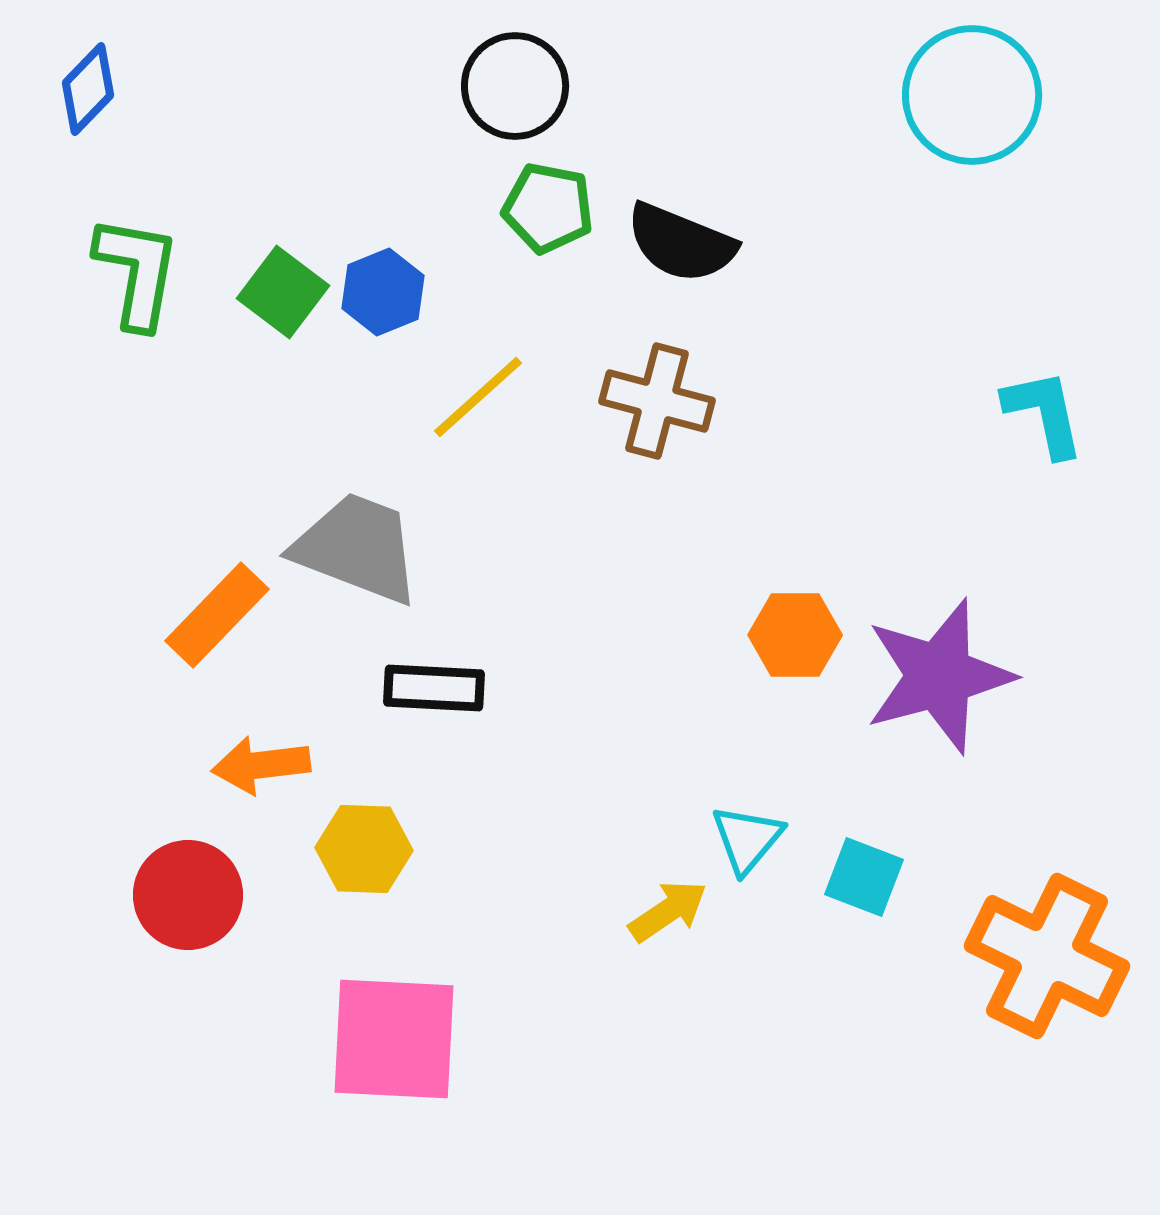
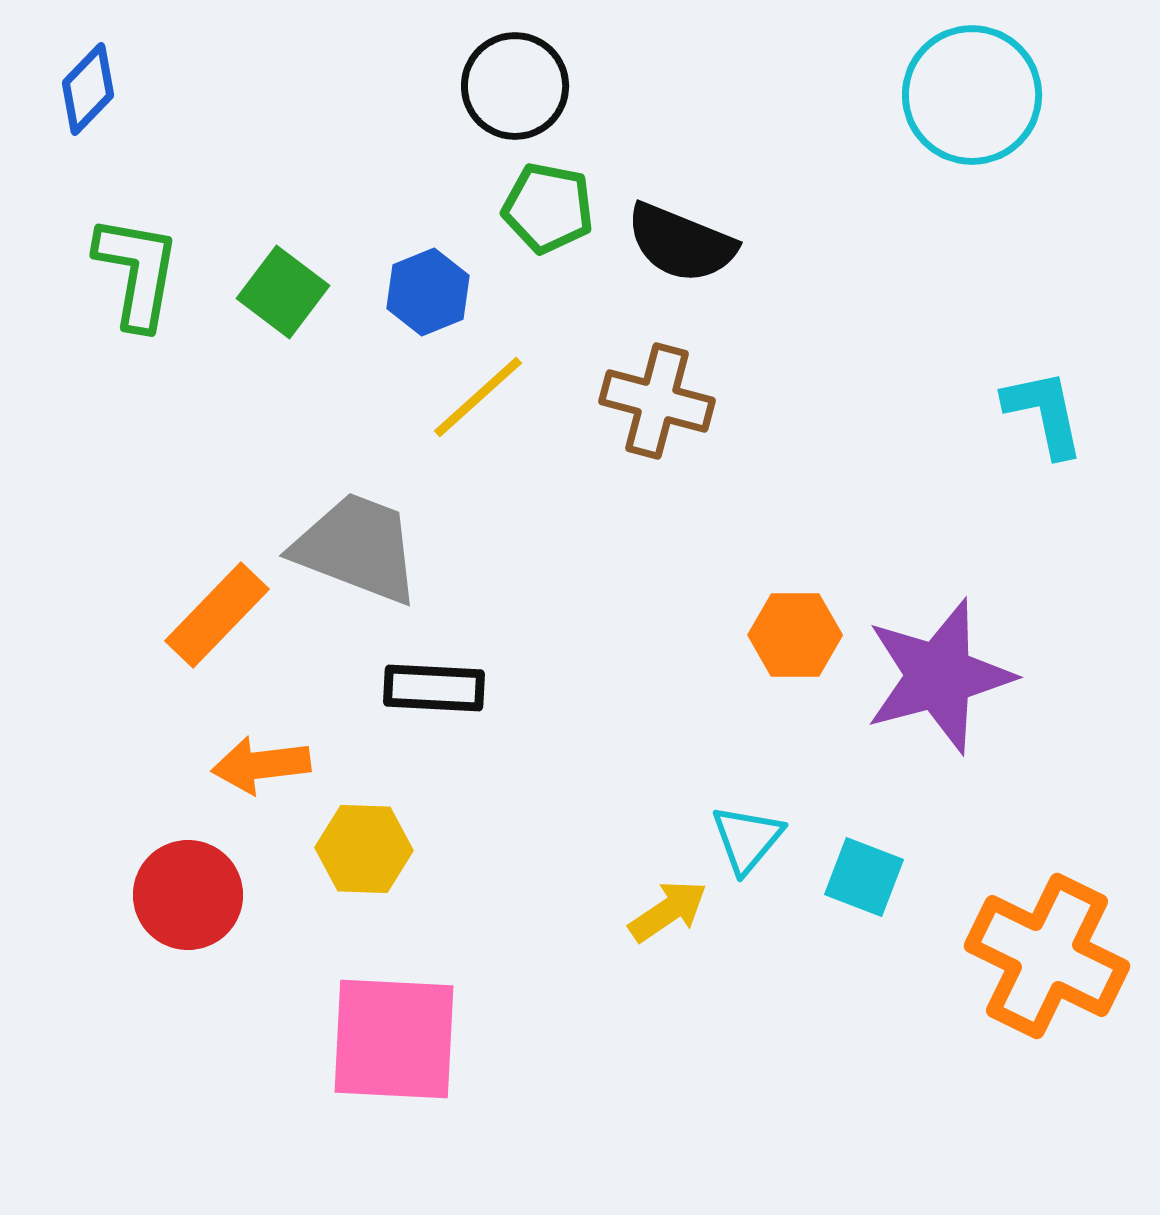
blue hexagon: moved 45 px right
